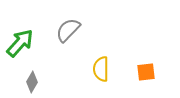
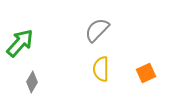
gray semicircle: moved 29 px right
orange square: moved 1 px down; rotated 18 degrees counterclockwise
